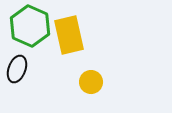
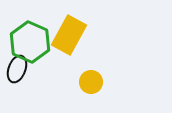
green hexagon: moved 16 px down
yellow rectangle: rotated 42 degrees clockwise
